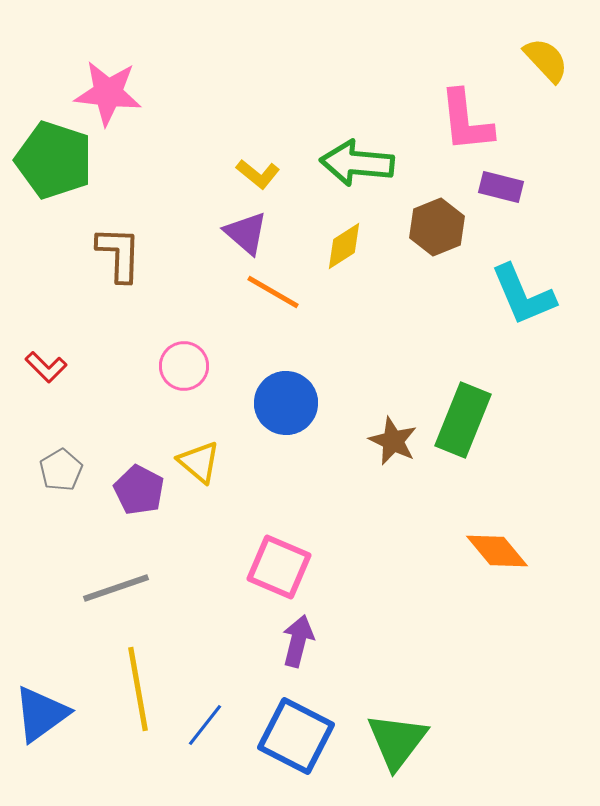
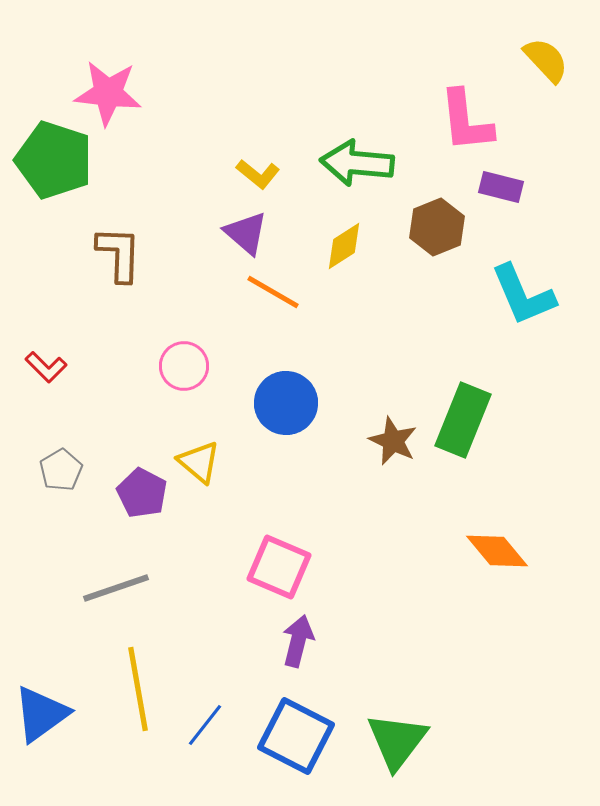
purple pentagon: moved 3 px right, 3 px down
